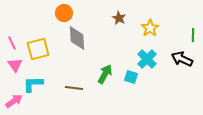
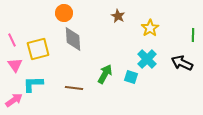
brown star: moved 1 px left, 2 px up
gray diamond: moved 4 px left, 1 px down
pink line: moved 3 px up
black arrow: moved 4 px down
pink arrow: moved 1 px up
